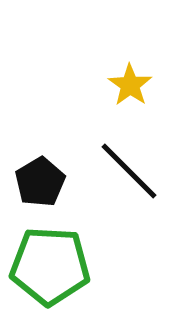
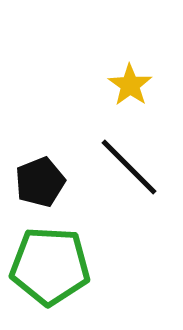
black line: moved 4 px up
black pentagon: rotated 9 degrees clockwise
